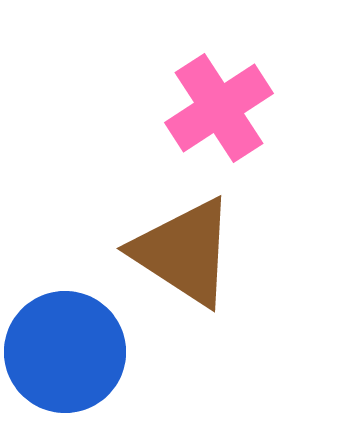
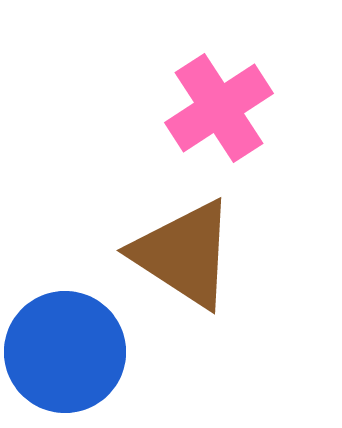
brown triangle: moved 2 px down
